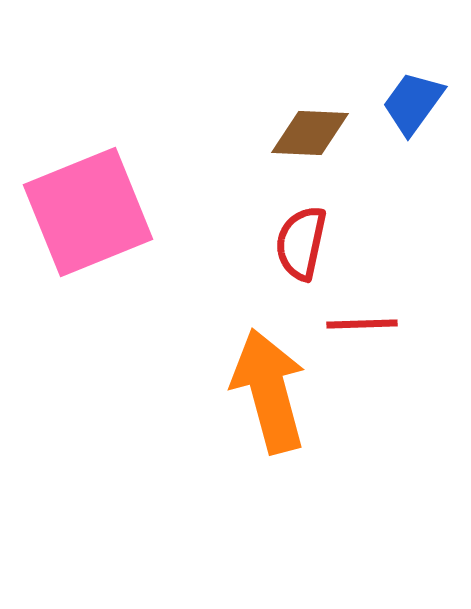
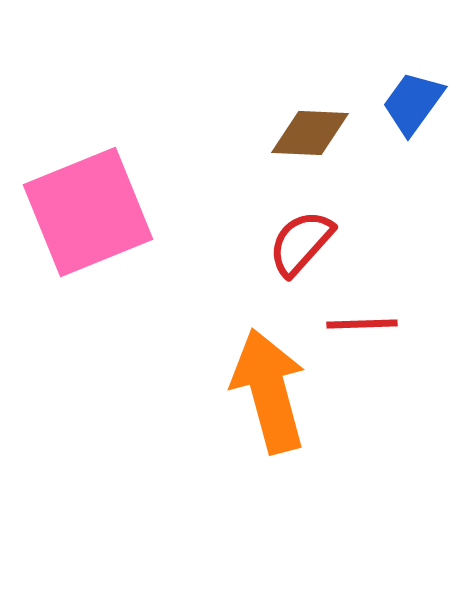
red semicircle: rotated 30 degrees clockwise
